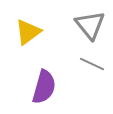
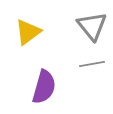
gray triangle: moved 2 px right, 1 px down
gray line: rotated 35 degrees counterclockwise
